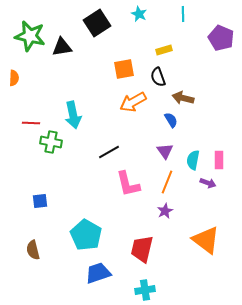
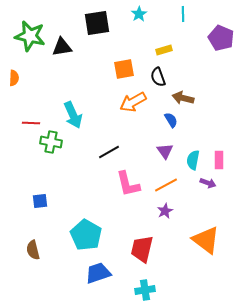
cyan star: rotated 14 degrees clockwise
black square: rotated 24 degrees clockwise
cyan arrow: rotated 12 degrees counterclockwise
orange line: moved 1 px left, 3 px down; rotated 40 degrees clockwise
